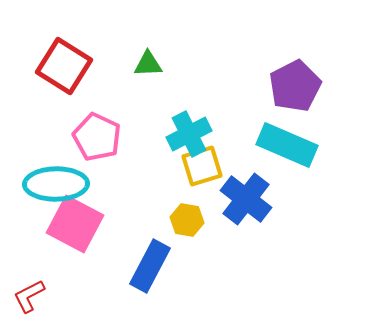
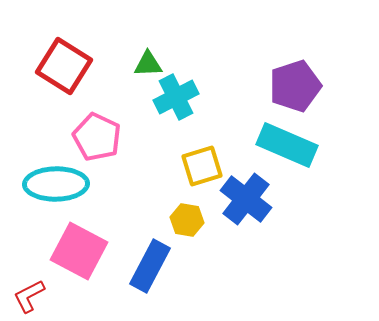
purple pentagon: rotated 9 degrees clockwise
cyan cross: moved 13 px left, 37 px up
pink square: moved 4 px right, 27 px down
